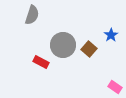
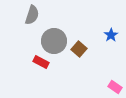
gray circle: moved 9 px left, 4 px up
brown square: moved 10 px left
